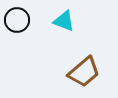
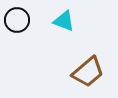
brown trapezoid: moved 4 px right
